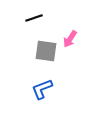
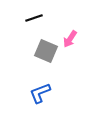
gray square: rotated 15 degrees clockwise
blue L-shape: moved 2 px left, 4 px down
